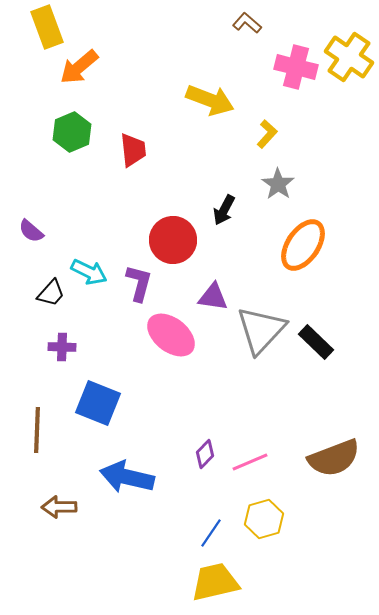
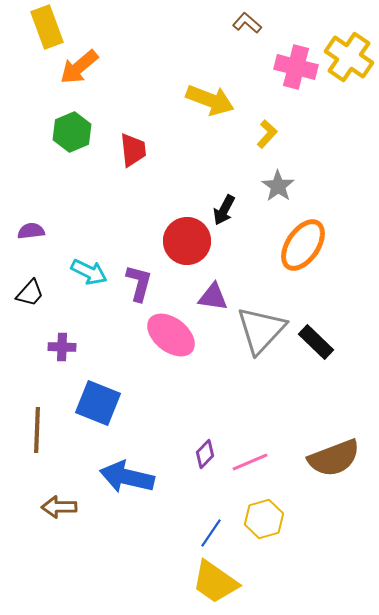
gray star: moved 2 px down
purple semicircle: rotated 132 degrees clockwise
red circle: moved 14 px right, 1 px down
black trapezoid: moved 21 px left
yellow trapezoid: rotated 132 degrees counterclockwise
